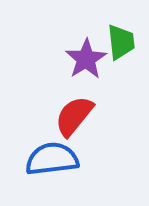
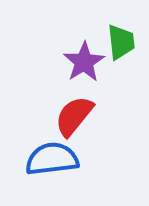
purple star: moved 2 px left, 3 px down
